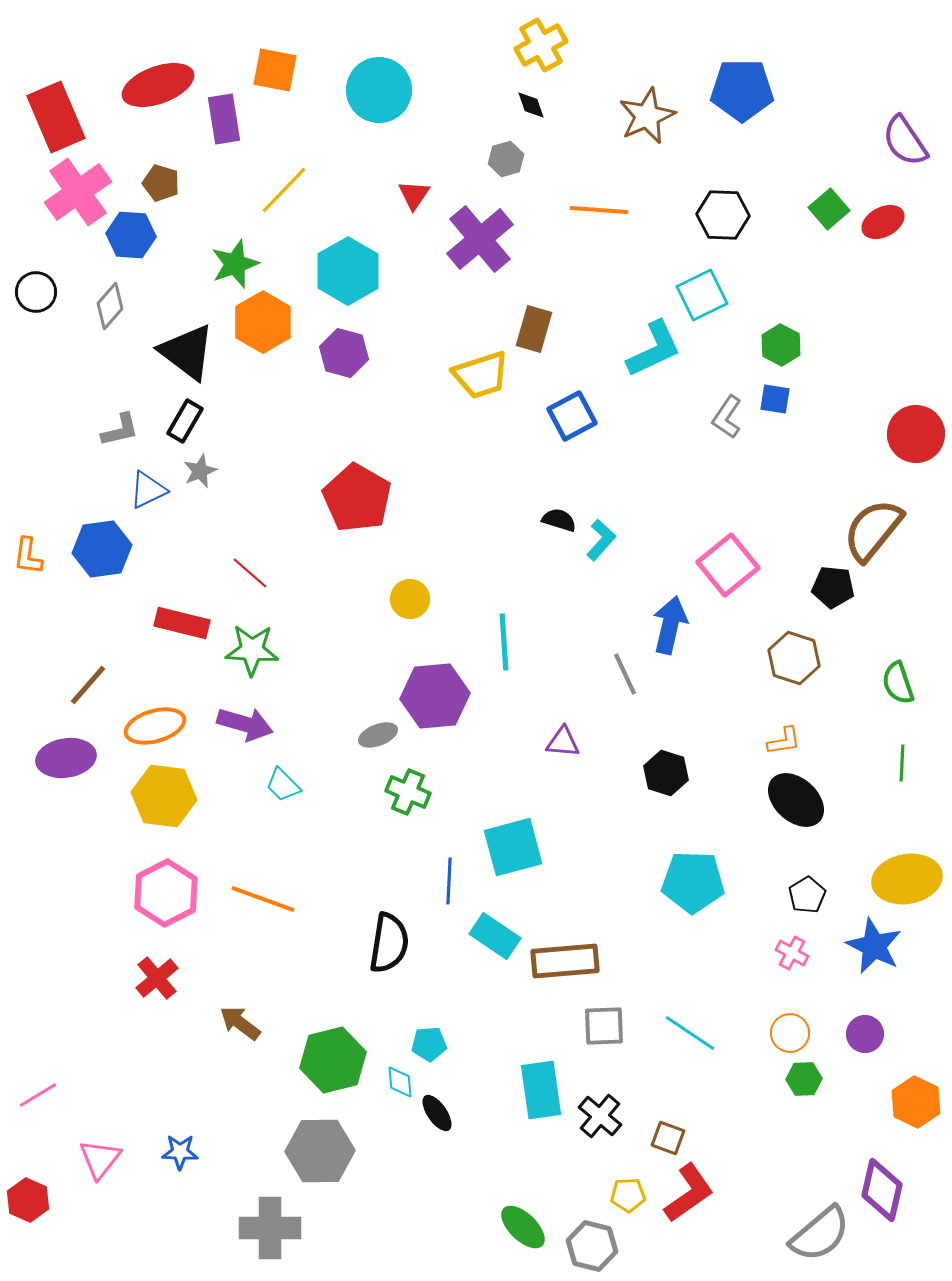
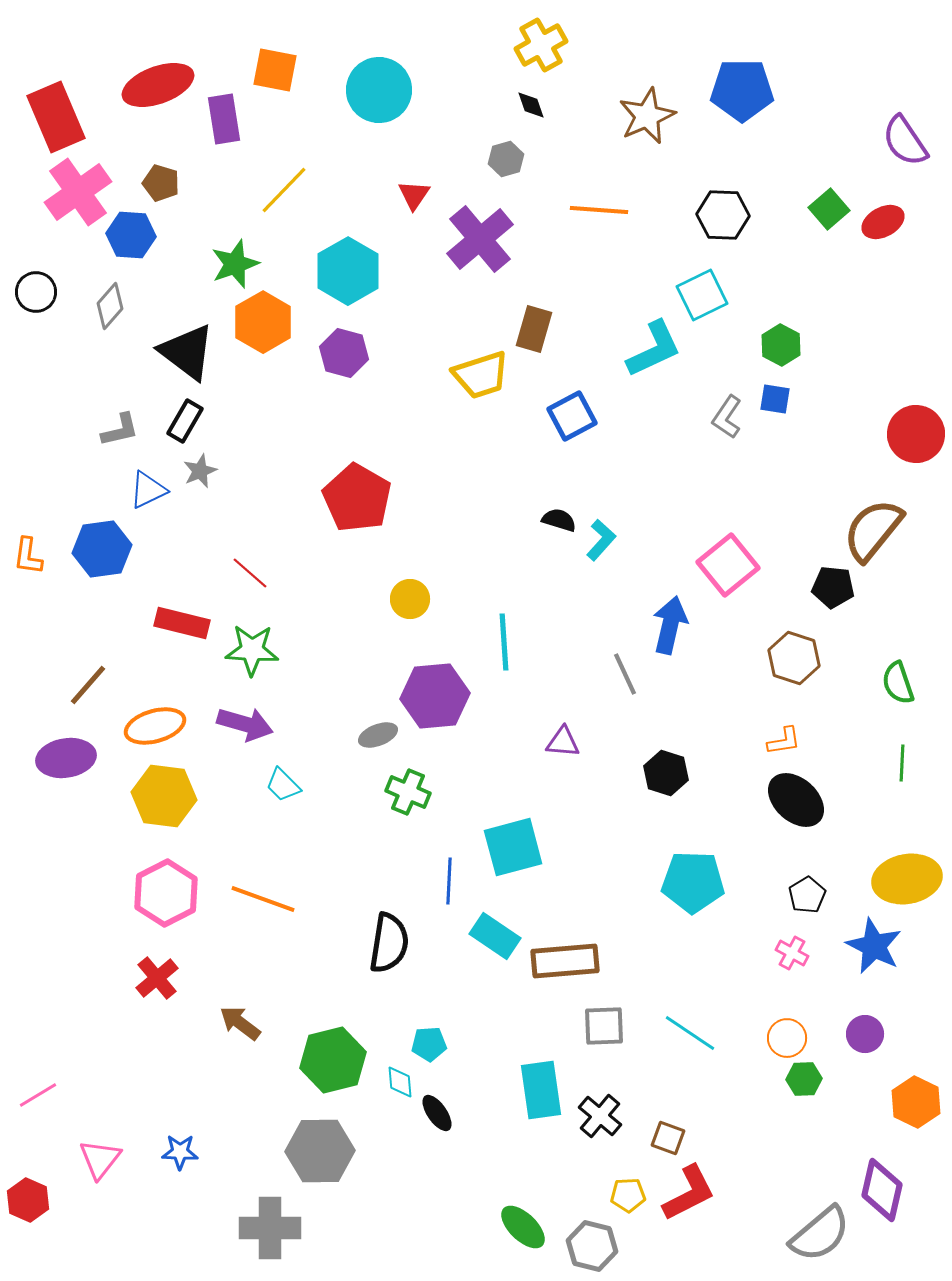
orange circle at (790, 1033): moved 3 px left, 5 px down
red L-shape at (689, 1193): rotated 8 degrees clockwise
